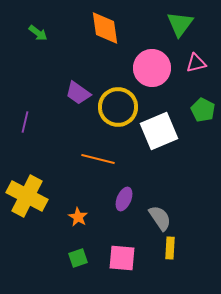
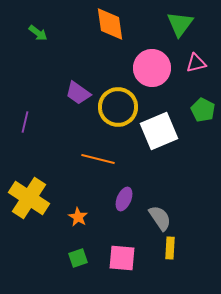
orange diamond: moved 5 px right, 4 px up
yellow cross: moved 2 px right, 2 px down; rotated 6 degrees clockwise
